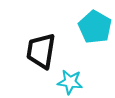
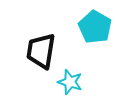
cyan star: rotated 10 degrees clockwise
